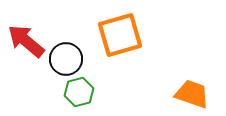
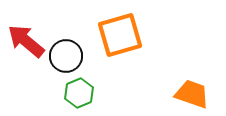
black circle: moved 3 px up
green hexagon: moved 1 px down; rotated 8 degrees counterclockwise
